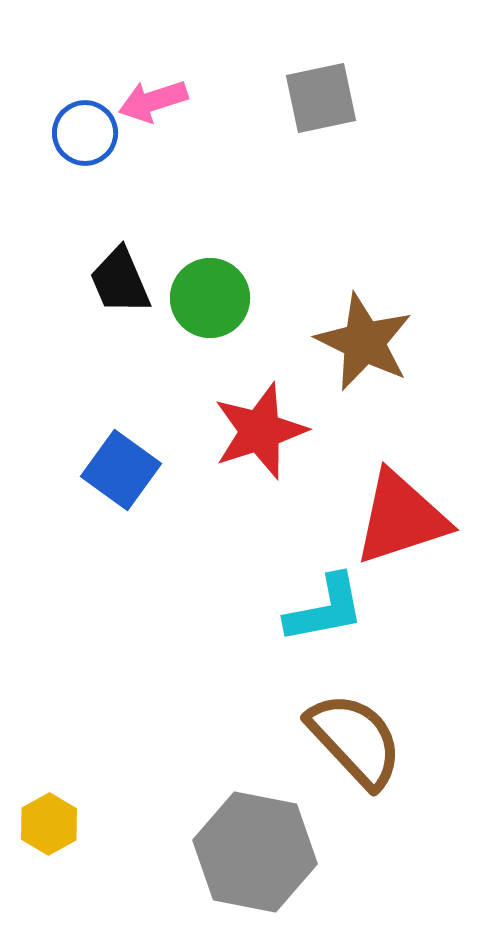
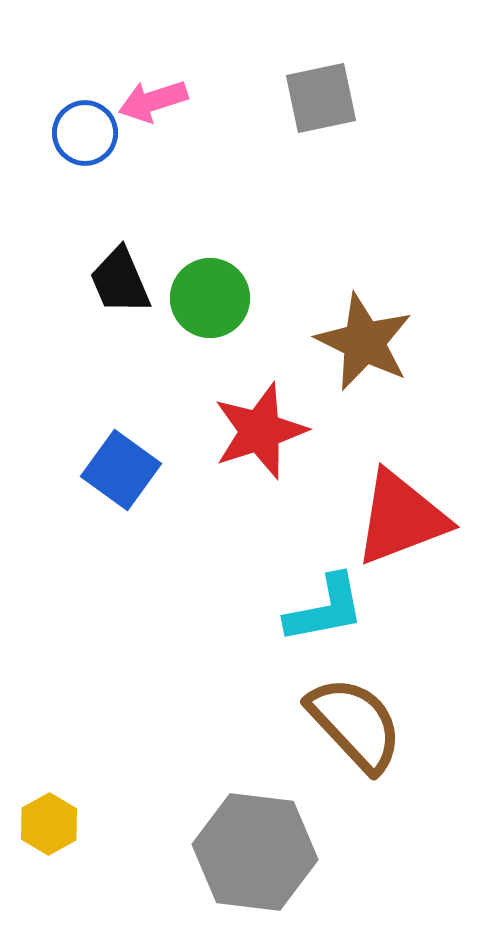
red triangle: rotated 3 degrees counterclockwise
brown semicircle: moved 16 px up
gray hexagon: rotated 4 degrees counterclockwise
